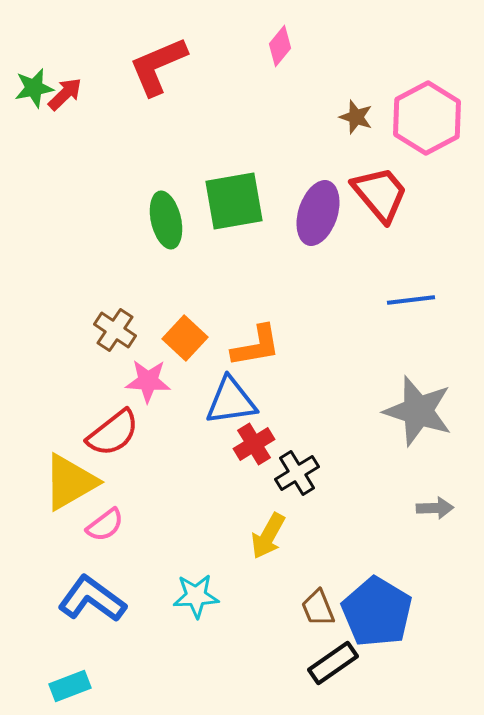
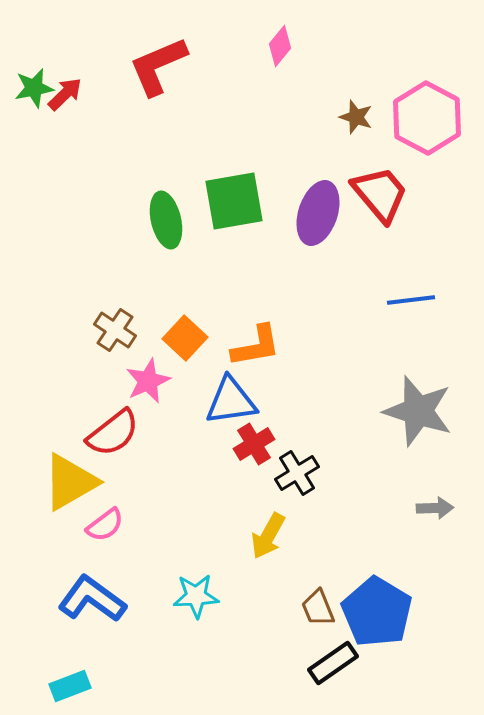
pink hexagon: rotated 4 degrees counterclockwise
pink star: rotated 27 degrees counterclockwise
